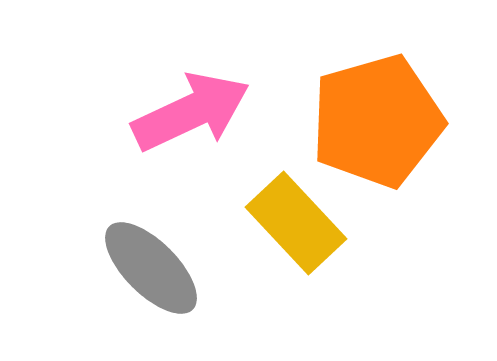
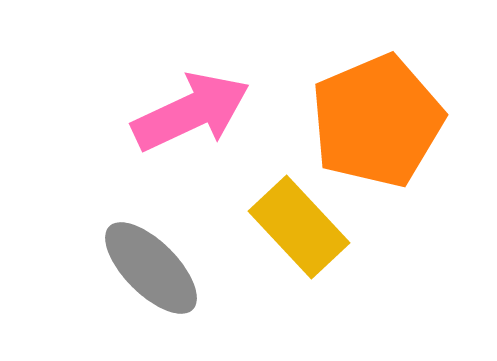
orange pentagon: rotated 7 degrees counterclockwise
yellow rectangle: moved 3 px right, 4 px down
